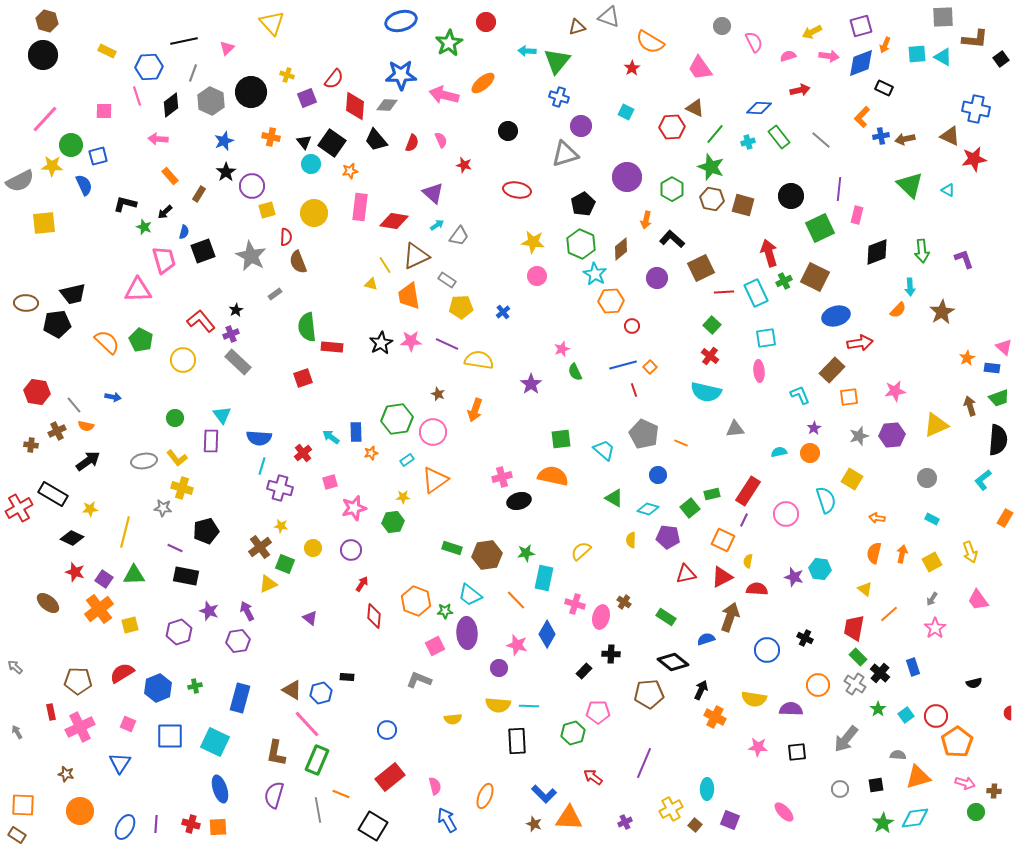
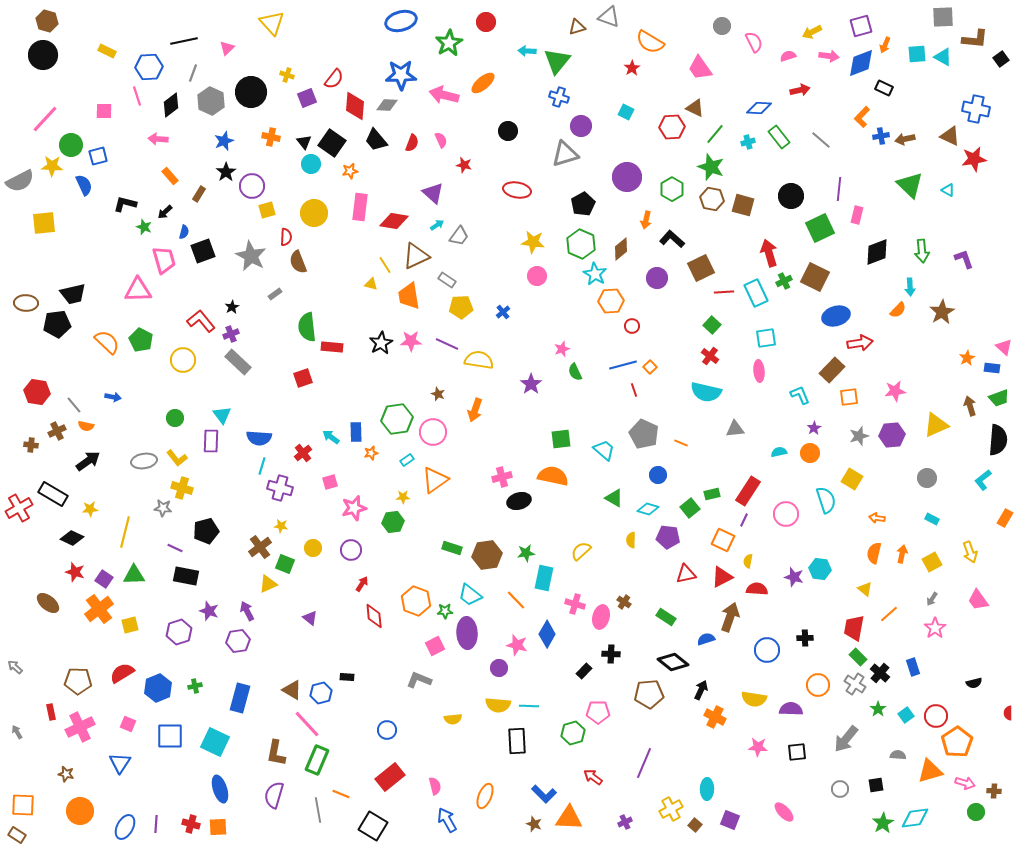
black star at (236, 310): moved 4 px left, 3 px up
red diamond at (374, 616): rotated 10 degrees counterclockwise
black cross at (805, 638): rotated 28 degrees counterclockwise
orange triangle at (918, 777): moved 12 px right, 6 px up
